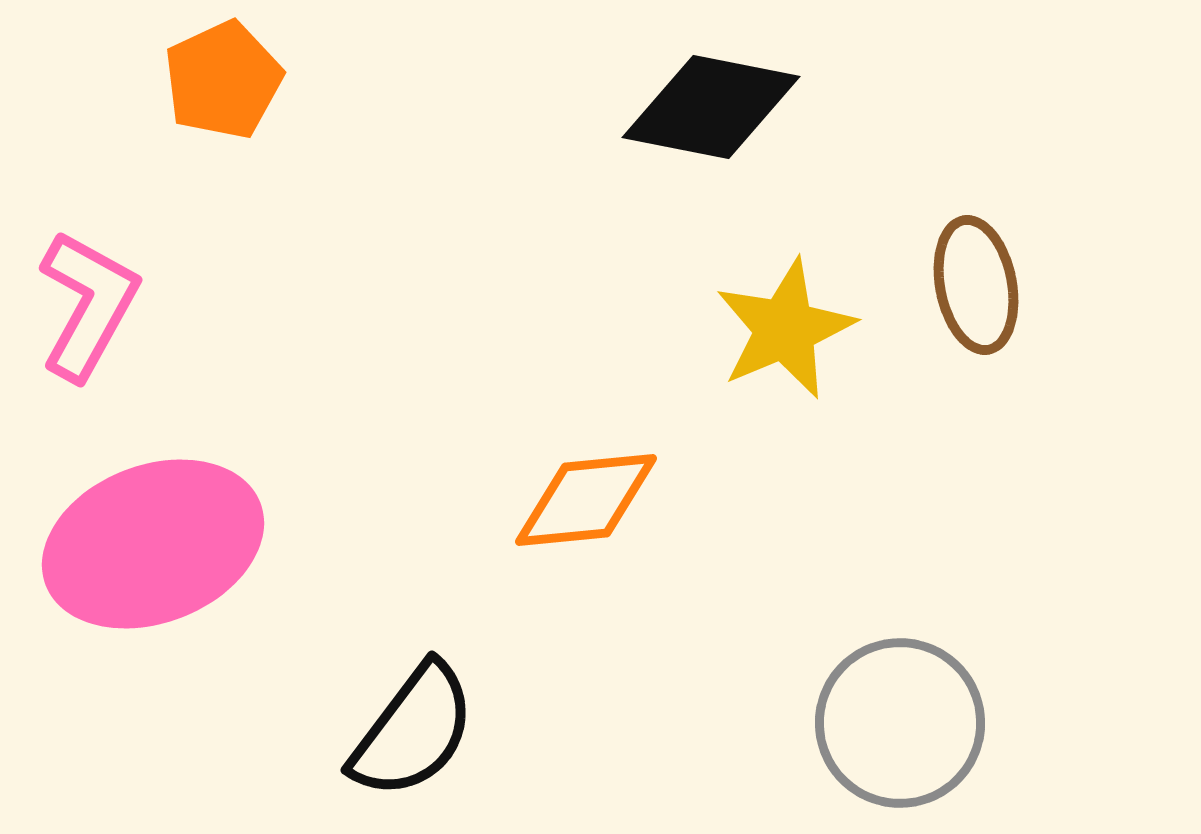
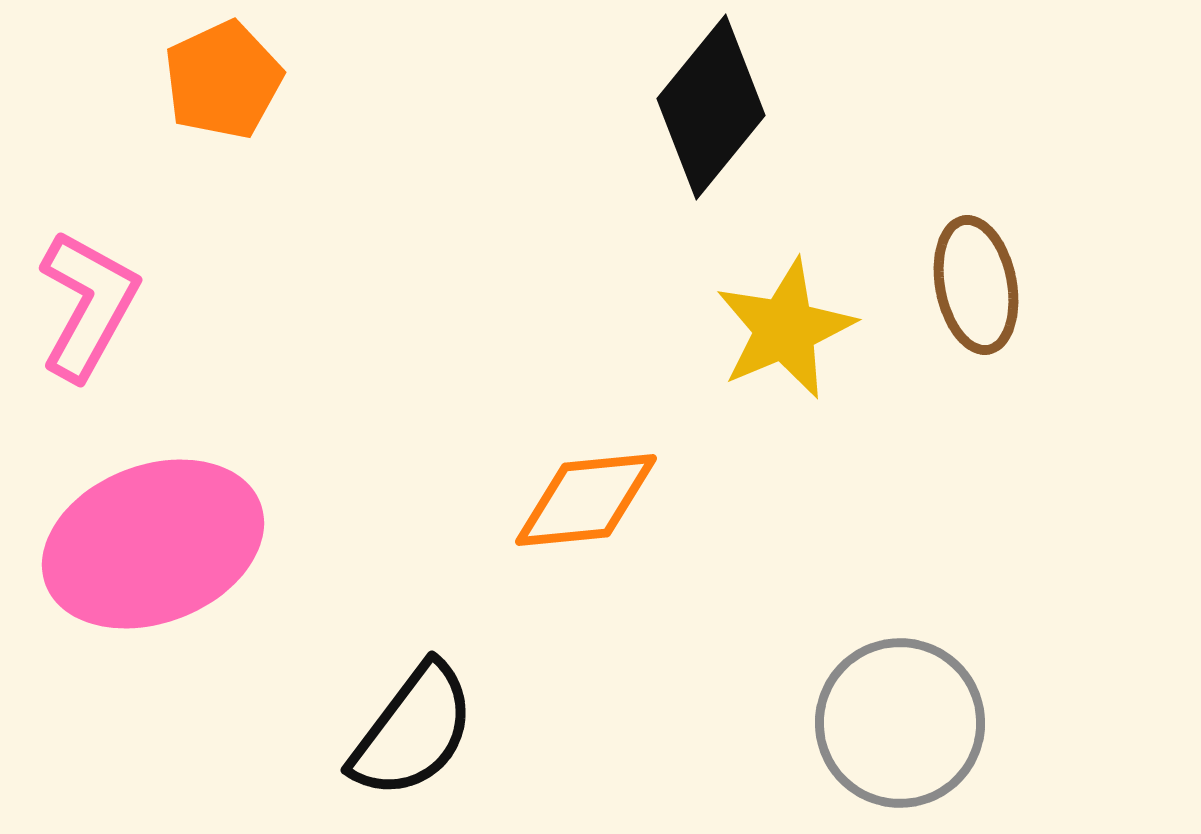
black diamond: rotated 62 degrees counterclockwise
